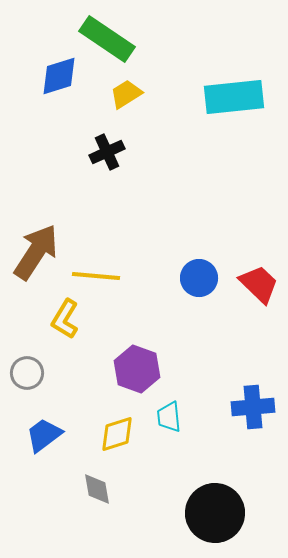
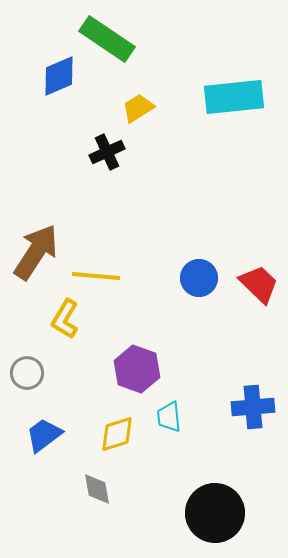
blue diamond: rotated 6 degrees counterclockwise
yellow trapezoid: moved 12 px right, 14 px down
